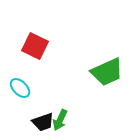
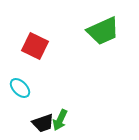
green trapezoid: moved 4 px left, 41 px up
black trapezoid: moved 1 px down
